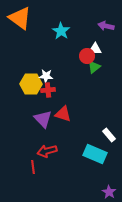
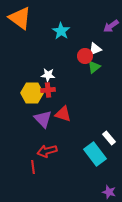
purple arrow: moved 5 px right; rotated 49 degrees counterclockwise
white triangle: rotated 24 degrees counterclockwise
red circle: moved 2 px left
white star: moved 2 px right, 1 px up
yellow hexagon: moved 1 px right, 9 px down
white rectangle: moved 3 px down
cyan rectangle: rotated 30 degrees clockwise
purple star: rotated 16 degrees counterclockwise
